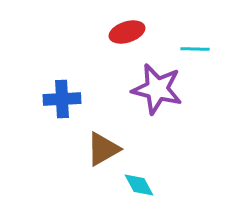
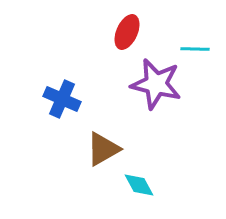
red ellipse: rotated 48 degrees counterclockwise
purple star: moved 1 px left, 5 px up
blue cross: rotated 27 degrees clockwise
